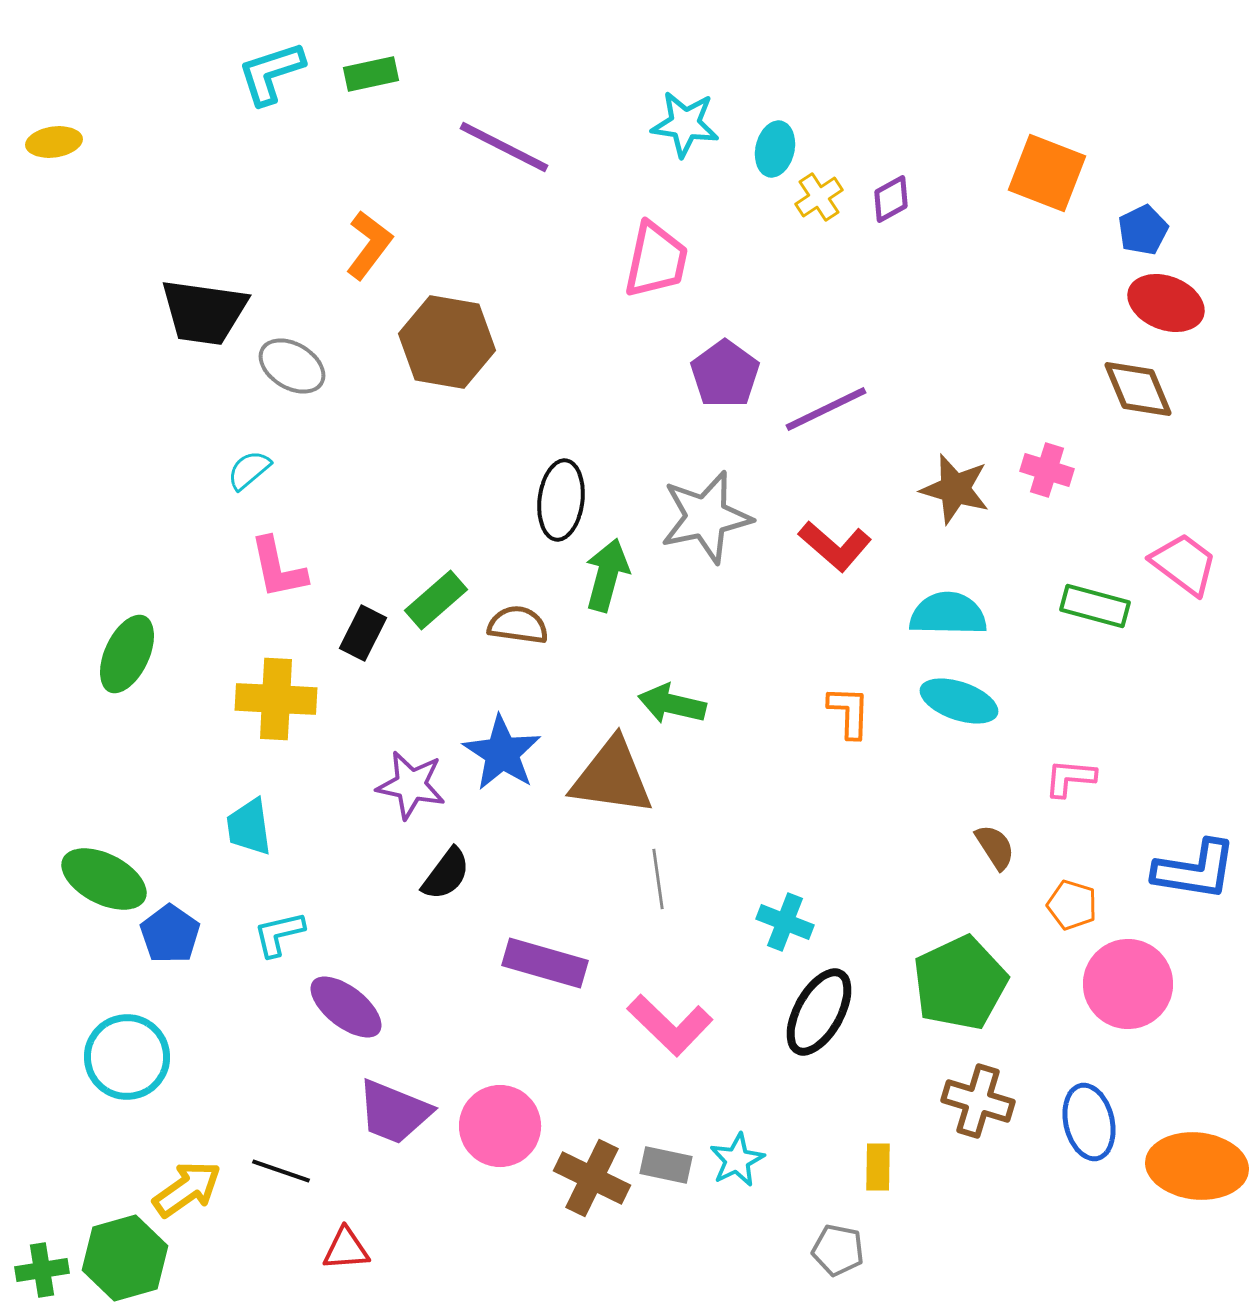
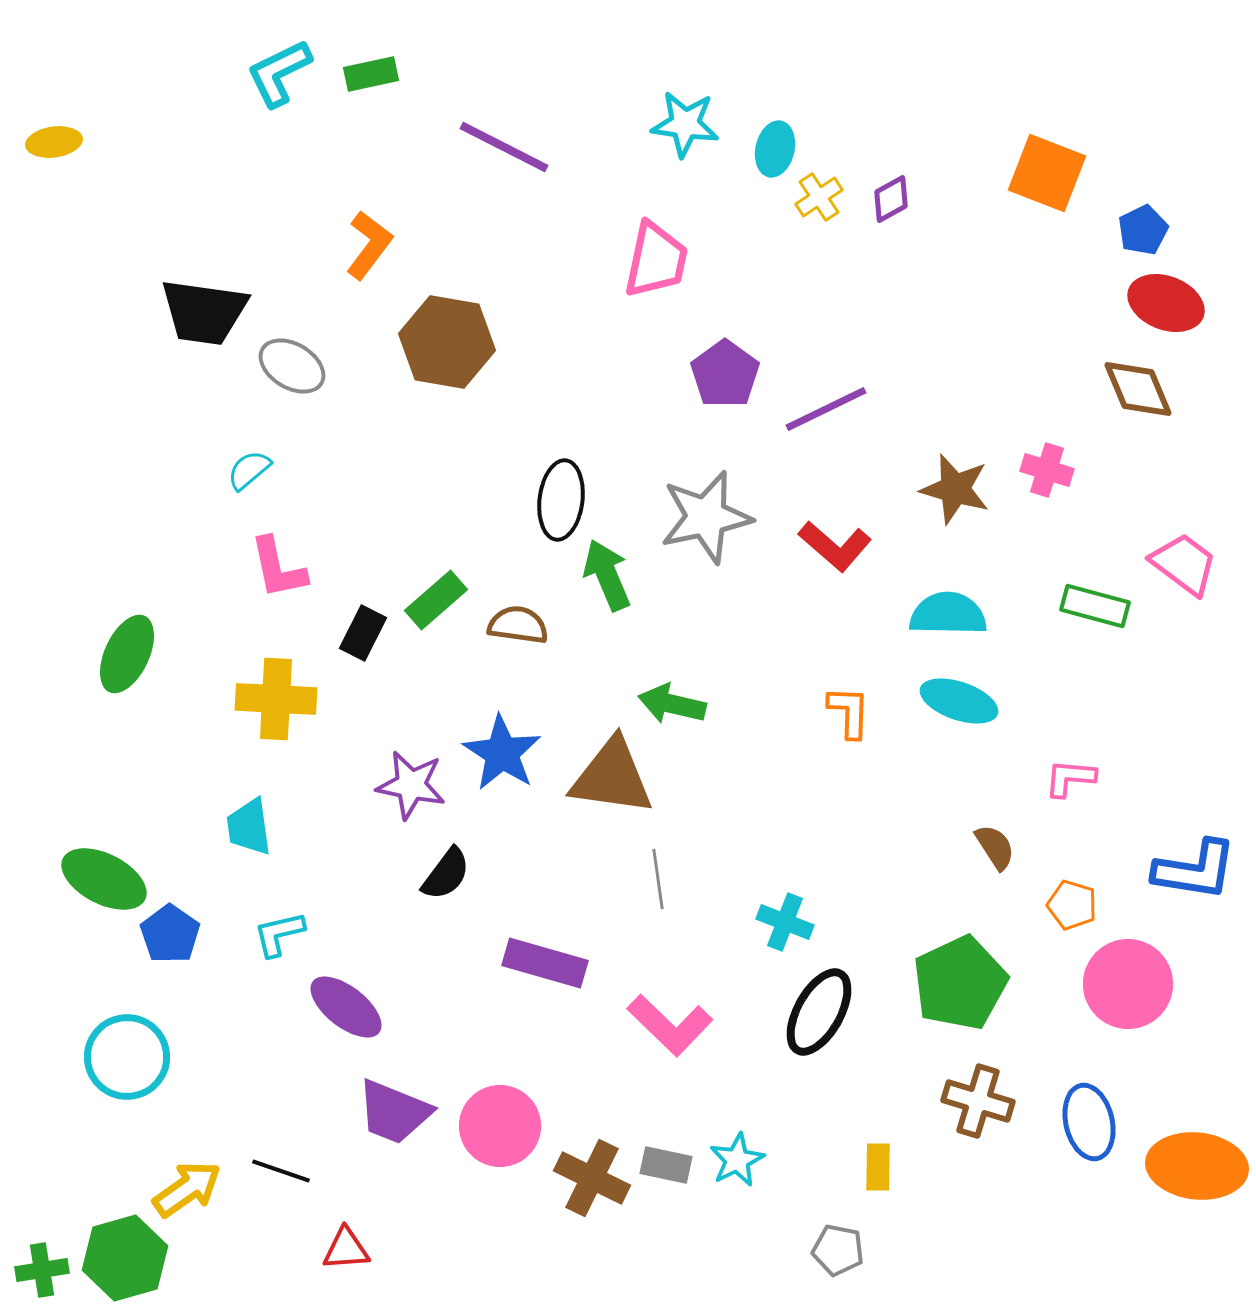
cyan L-shape at (271, 73): moved 8 px right; rotated 8 degrees counterclockwise
green arrow at (607, 575): rotated 38 degrees counterclockwise
